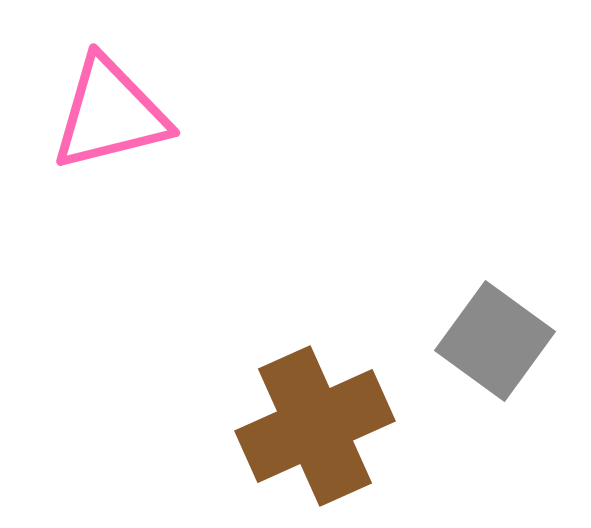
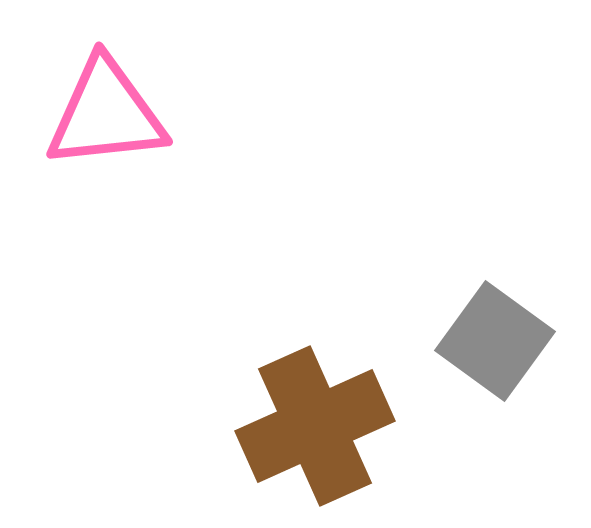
pink triangle: moved 4 px left; rotated 8 degrees clockwise
